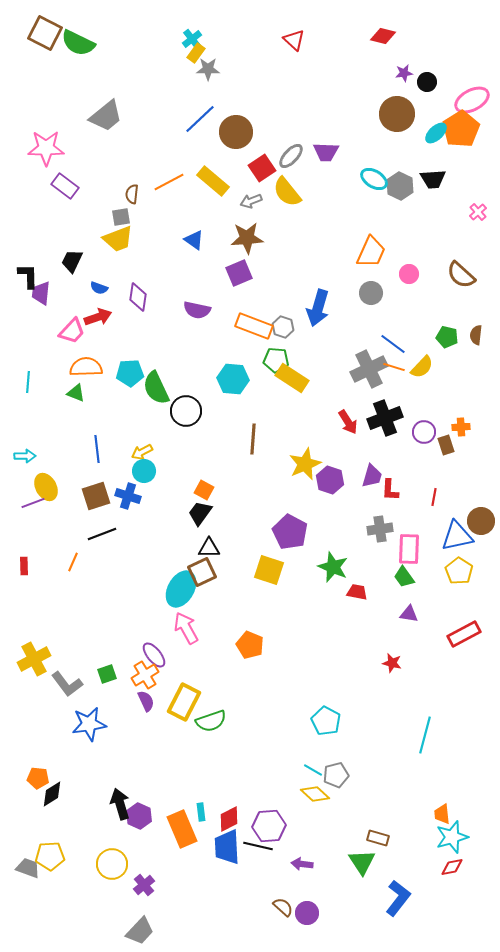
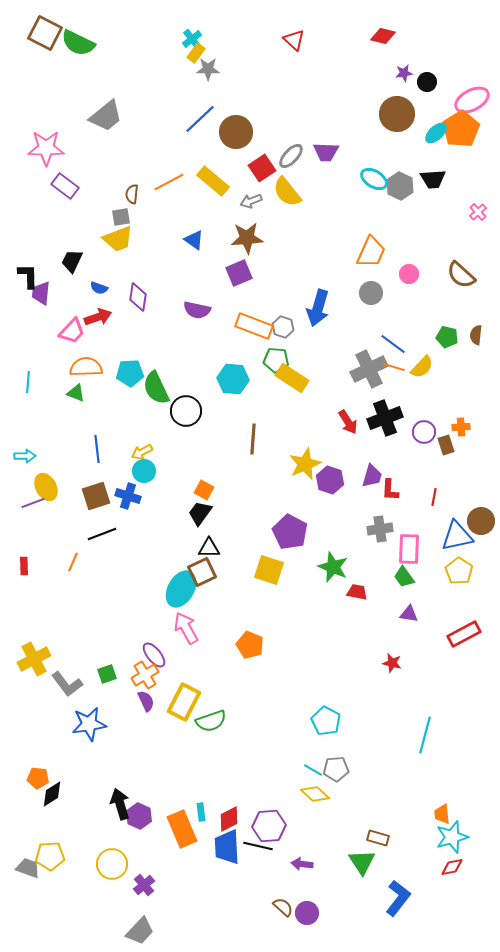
gray pentagon at (336, 775): moved 6 px up; rotated 10 degrees clockwise
